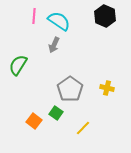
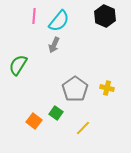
cyan semicircle: rotated 95 degrees clockwise
gray pentagon: moved 5 px right
